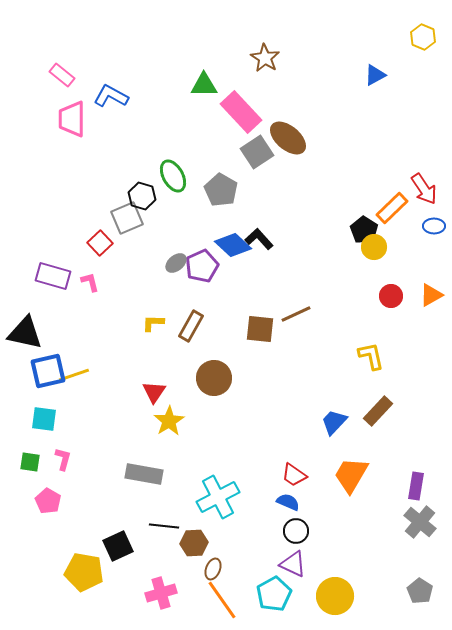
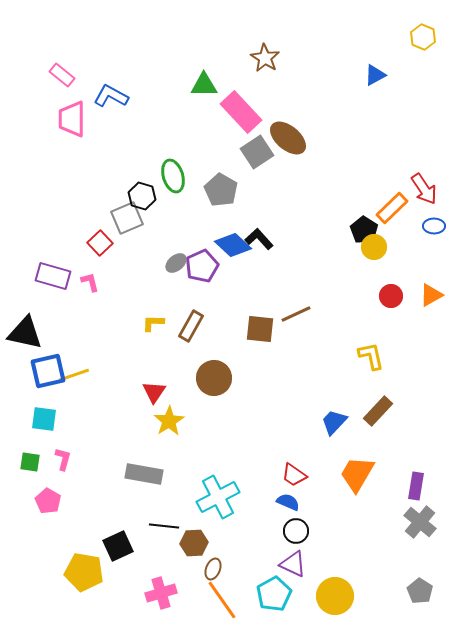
green ellipse at (173, 176): rotated 12 degrees clockwise
orange trapezoid at (351, 475): moved 6 px right, 1 px up
